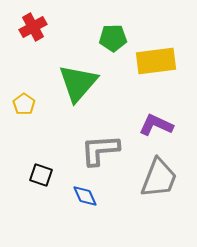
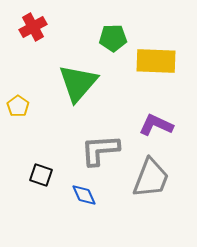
yellow rectangle: rotated 9 degrees clockwise
yellow pentagon: moved 6 px left, 2 px down
gray trapezoid: moved 8 px left
blue diamond: moved 1 px left, 1 px up
